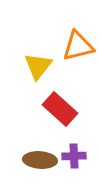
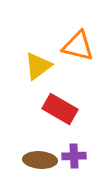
orange triangle: rotated 28 degrees clockwise
yellow triangle: rotated 16 degrees clockwise
red rectangle: rotated 12 degrees counterclockwise
